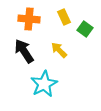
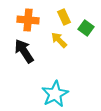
orange cross: moved 1 px left, 1 px down
green square: moved 1 px right, 1 px up
yellow arrow: moved 10 px up
cyan star: moved 11 px right, 10 px down
